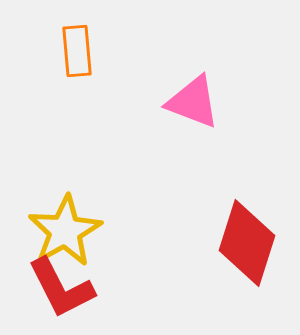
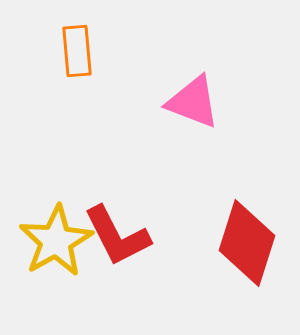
yellow star: moved 9 px left, 10 px down
red L-shape: moved 56 px right, 52 px up
